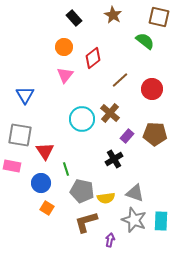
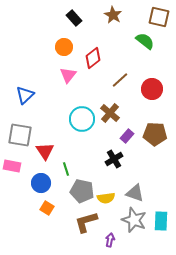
pink triangle: moved 3 px right
blue triangle: rotated 18 degrees clockwise
